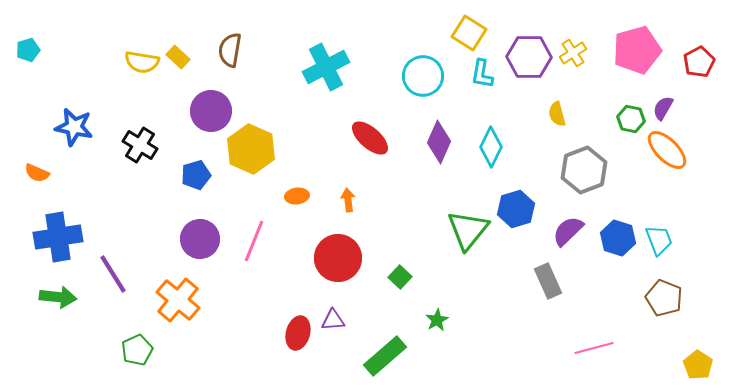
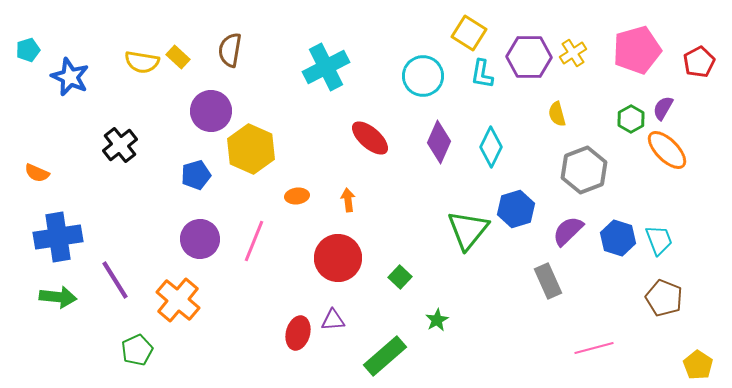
green hexagon at (631, 119): rotated 20 degrees clockwise
blue star at (74, 127): moved 4 px left, 50 px up; rotated 12 degrees clockwise
black cross at (140, 145): moved 20 px left; rotated 20 degrees clockwise
purple line at (113, 274): moved 2 px right, 6 px down
